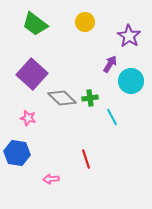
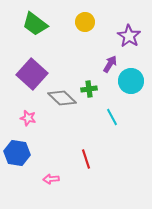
green cross: moved 1 px left, 9 px up
